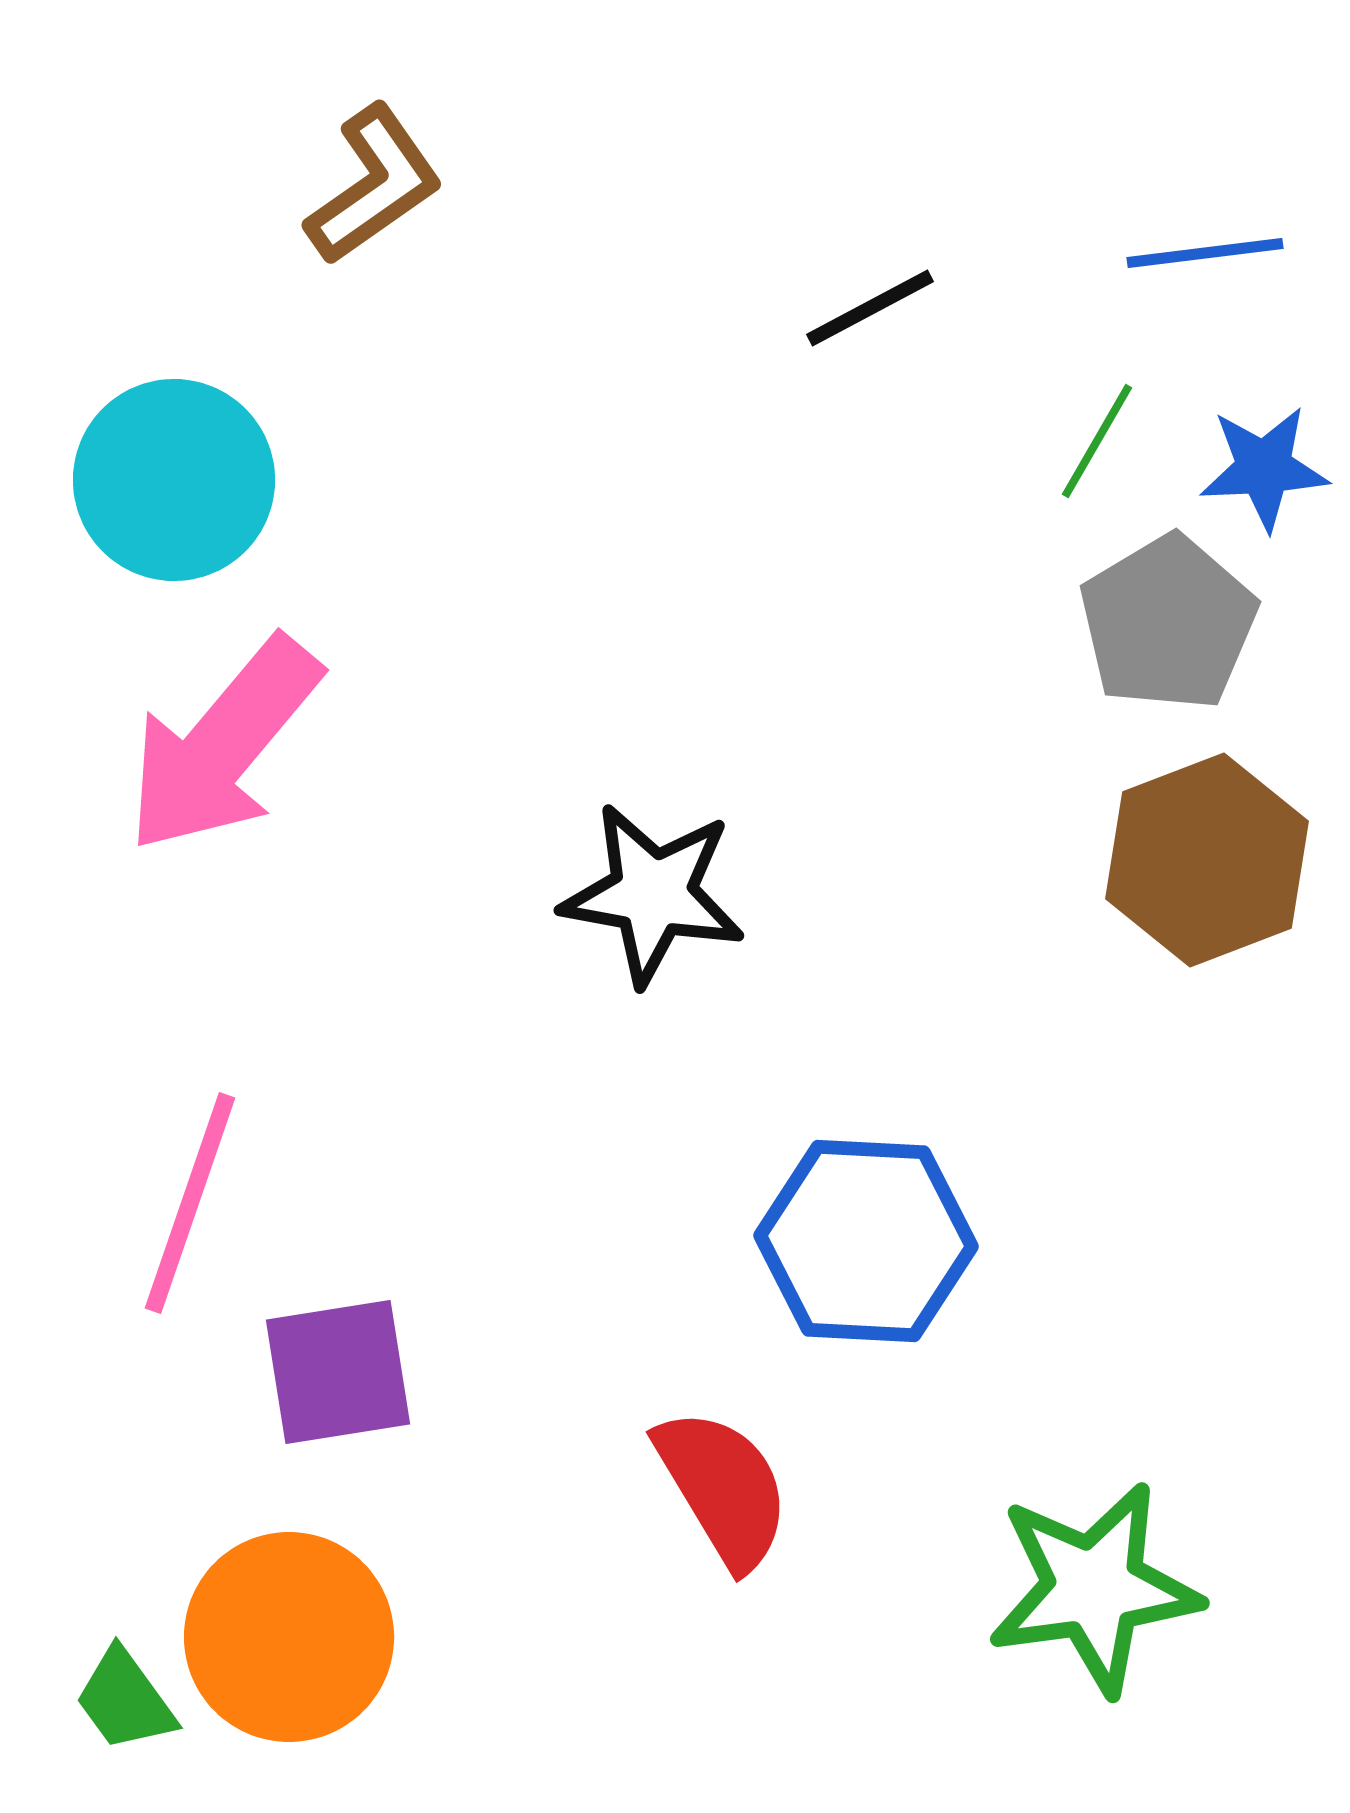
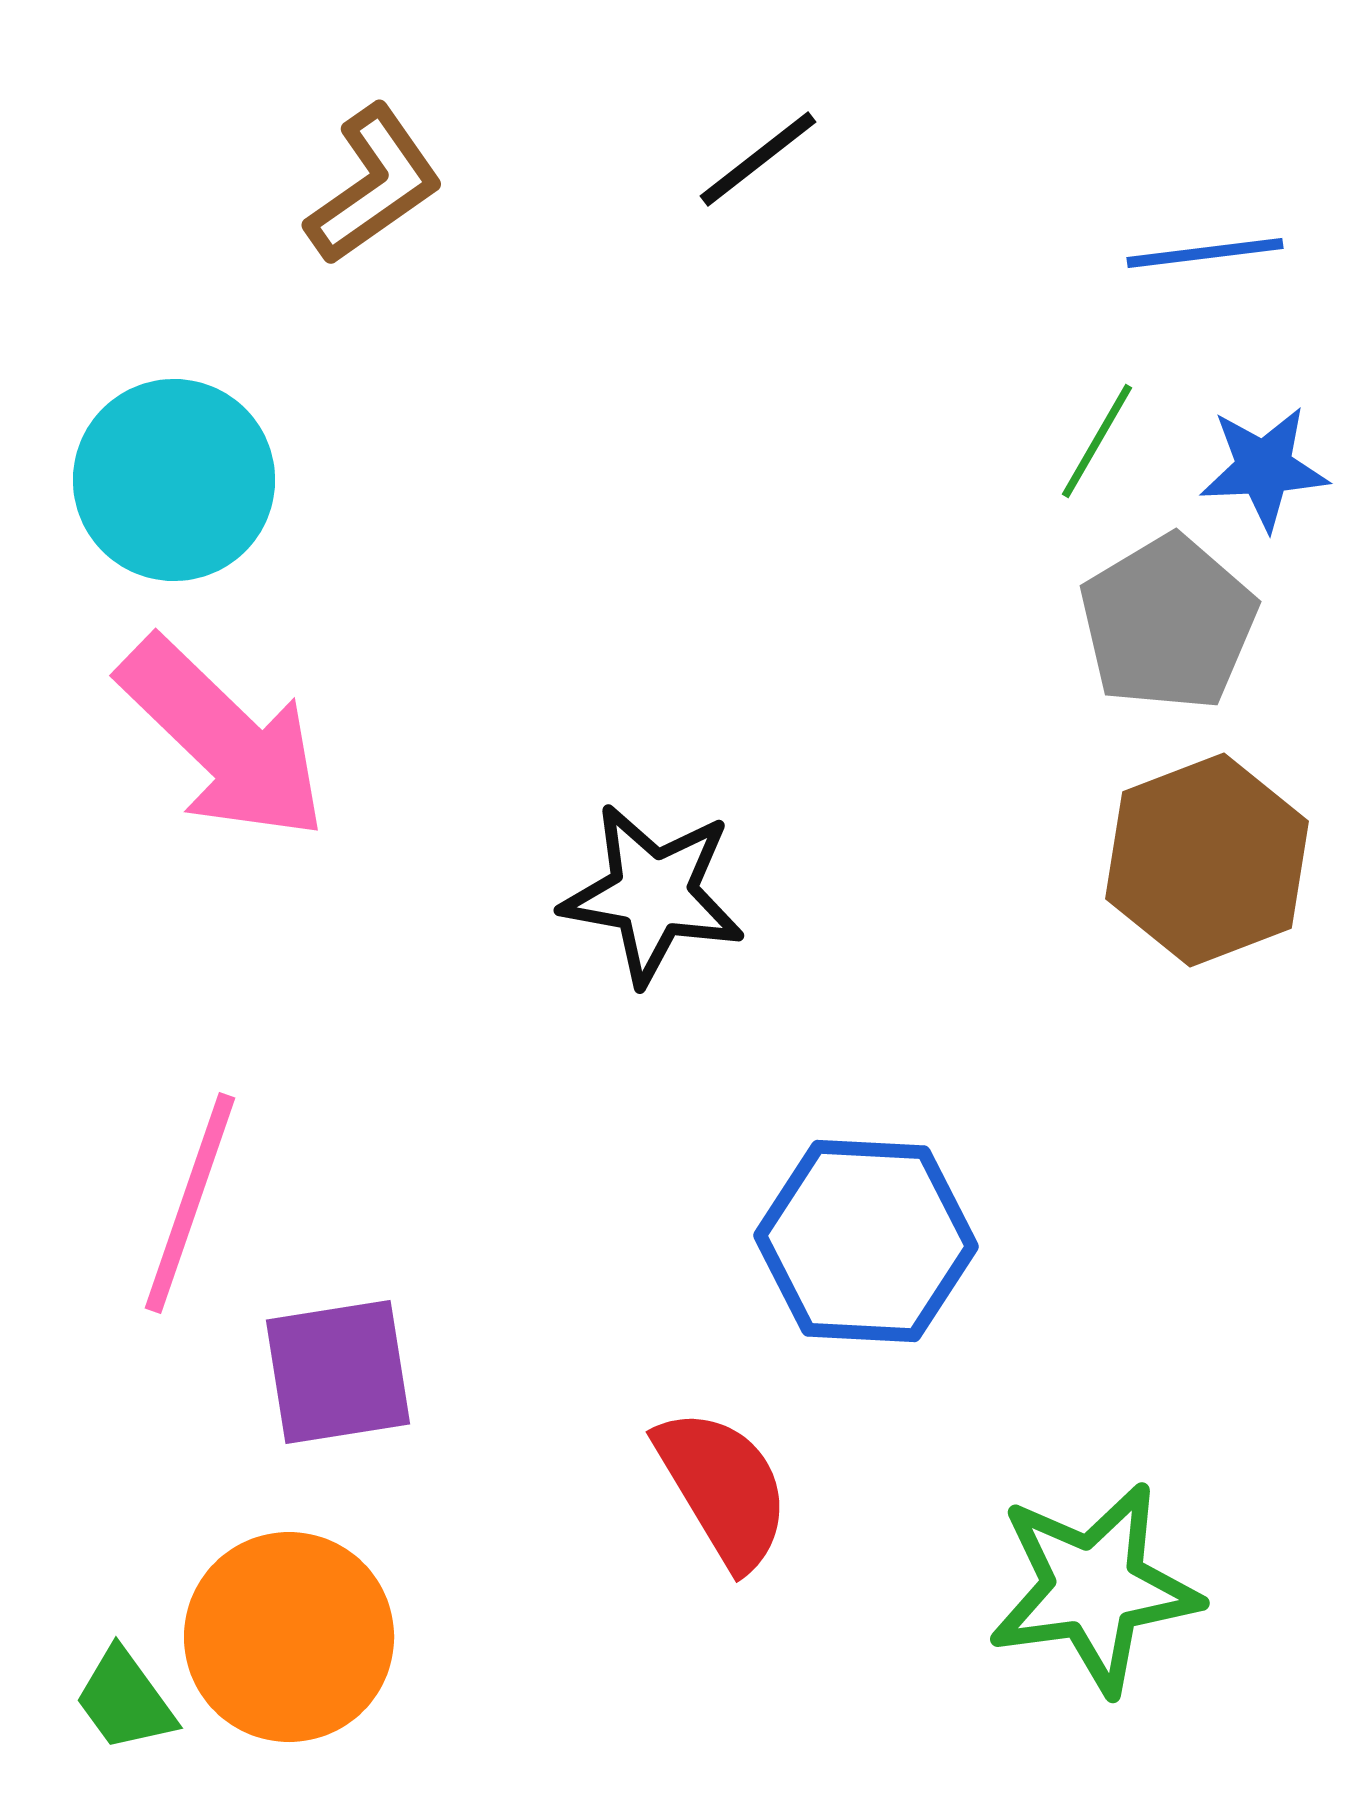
black line: moved 112 px left, 149 px up; rotated 10 degrees counterclockwise
pink arrow: moved 6 px up; rotated 86 degrees counterclockwise
